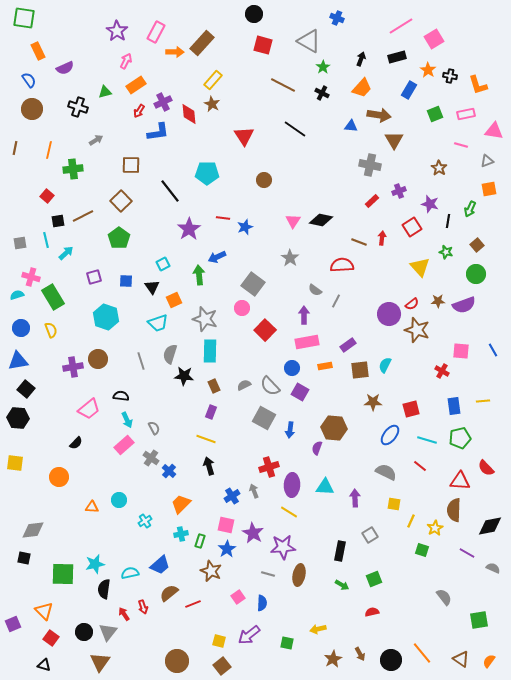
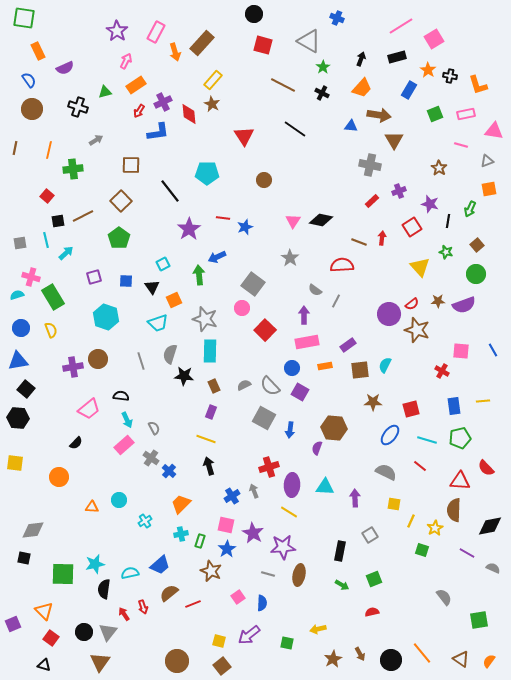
orange arrow at (175, 52): rotated 72 degrees clockwise
